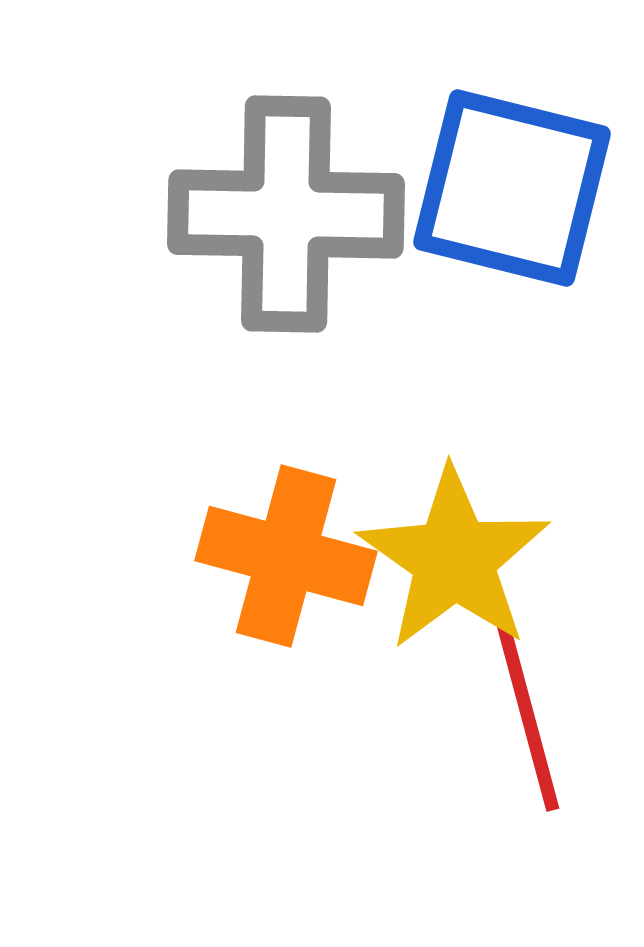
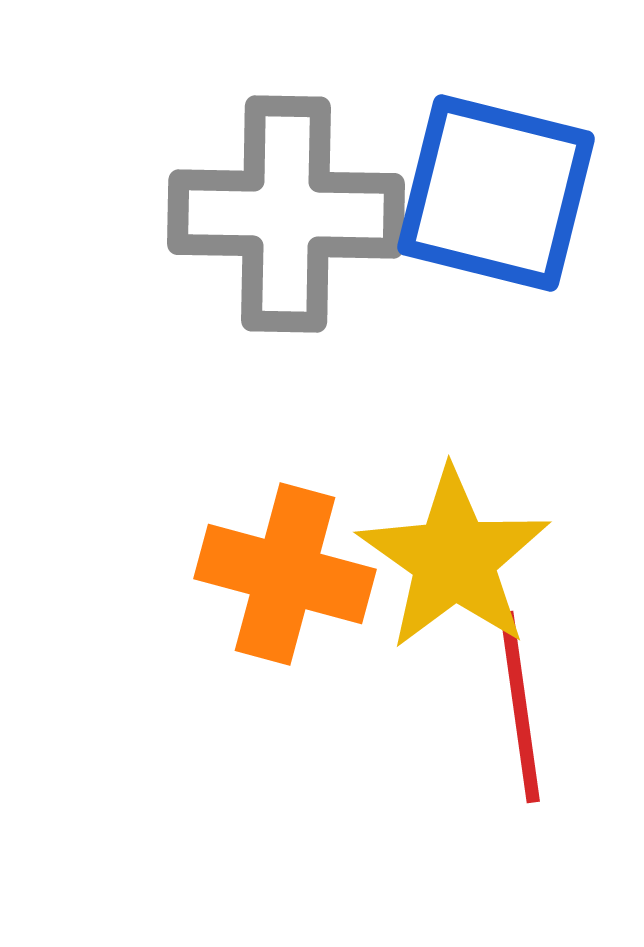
blue square: moved 16 px left, 5 px down
orange cross: moved 1 px left, 18 px down
red line: moved 8 px left, 10 px up; rotated 7 degrees clockwise
